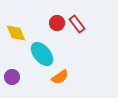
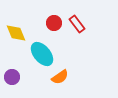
red circle: moved 3 px left
